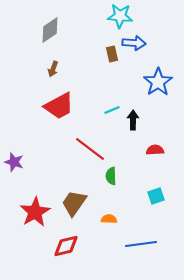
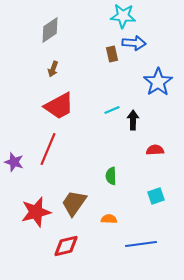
cyan star: moved 3 px right
red line: moved 42 px left; rotated 76 degrees clockwise
red star: moved 1 px right; rotated 16 degrees clockwise
